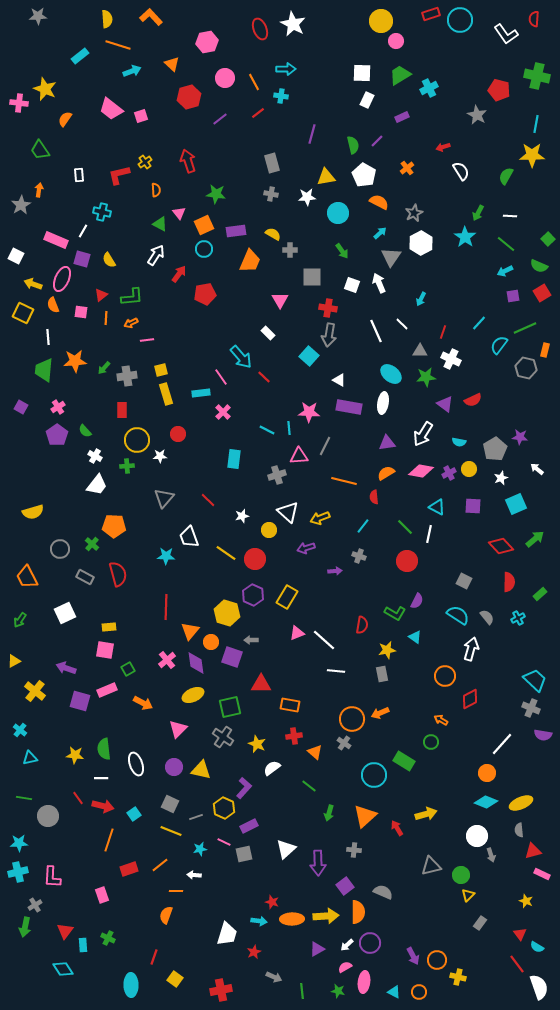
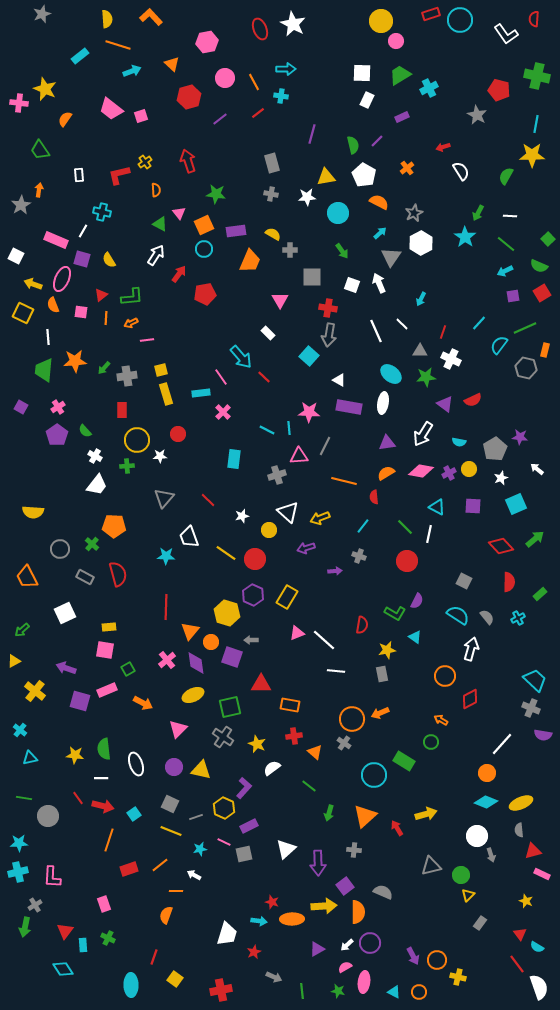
gray star at (38, 16): moved 4 px right, 2 px up; rotated 18 degrees counterclockwise
yellow semicircle at (33, 512): rotated 20 degrees clockwise
green arrow at (20, 620): moved 2 px right, 10 px down; rotated 14 degrees clockwise
white arrow at (194, 875): rotated 24 degrees clockwise
pink rectangle at (102, 895): moved 2 px right, 9 px down
yellow arrow at (326, 916): moved 2 px left, 10 px up
